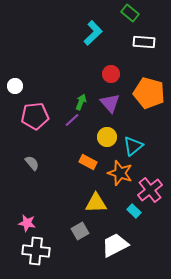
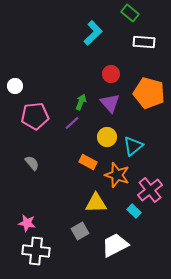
purple line: moved 3 px down
orange star: moved 3 px left, 2 px down
